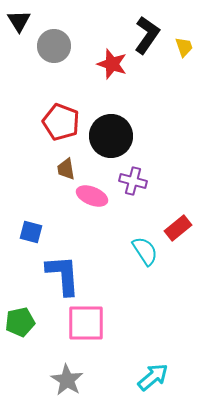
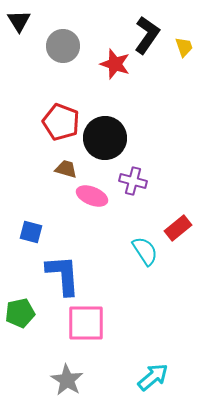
gray circle: moved 9 px right
red star: moved 3 px right
black circle: moved 6 px left, 2 px down
brown trapezoid: rotated 115 degrees clockwise
green pentagon: moved 9 px up
